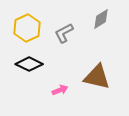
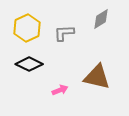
gray L-shape: rotated 25 degrees clockwise
